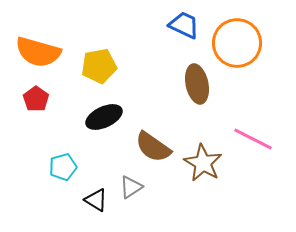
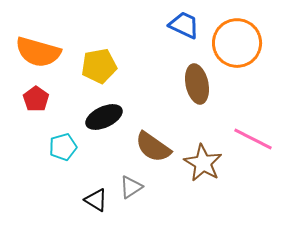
cyan pentagon: moved 20 px up
